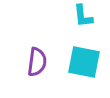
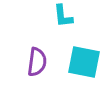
cyan L-shape: moved 20 px left
